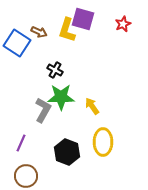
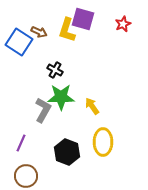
blue square: moved 2 px right, 1 px up
